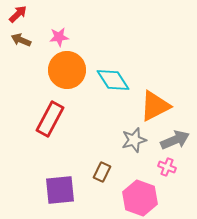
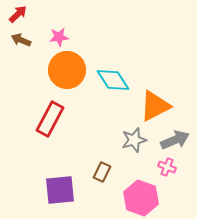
pink hexagon: moved 1 px right
